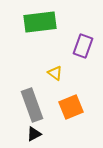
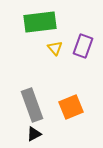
yellow triangle: moved 25 px up; rotated 14 degrees clockwise
